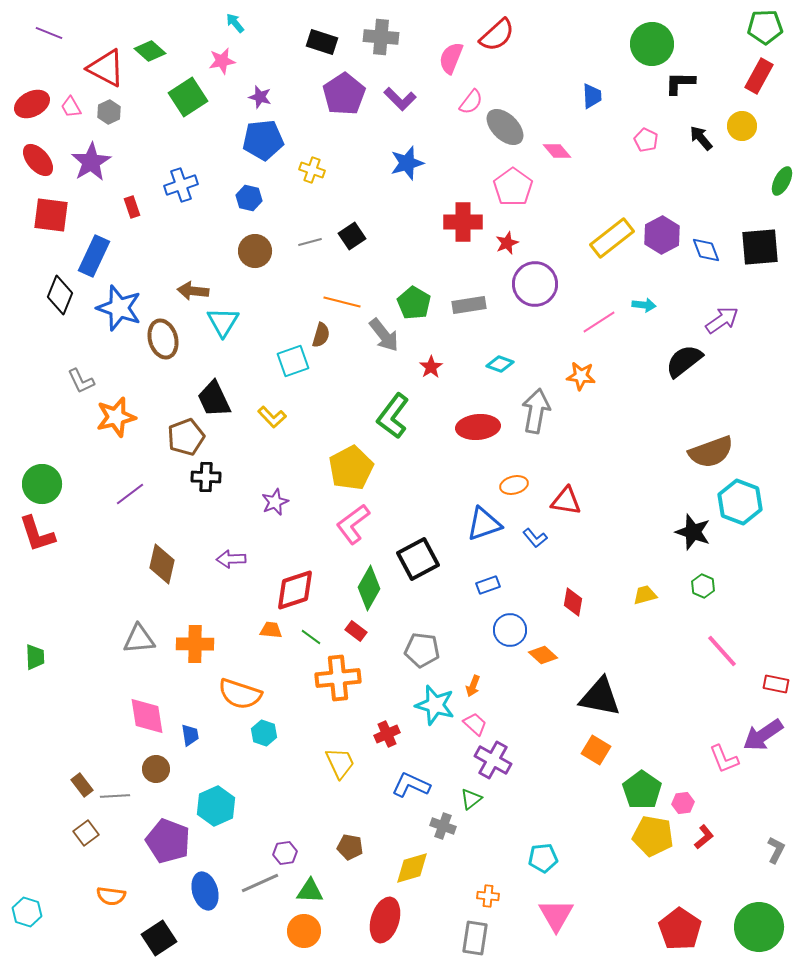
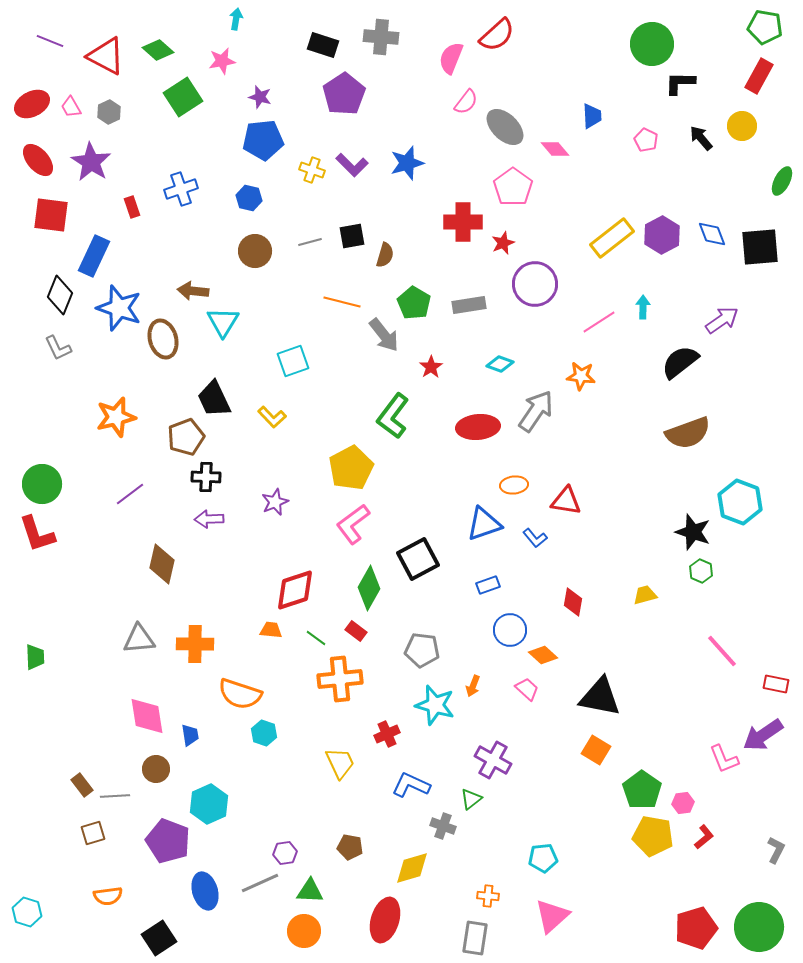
cyan arrow at (235, 23): moved 1 px right, 4 px up; rotated 50 degrees clockwise
green pentagon at (765, 27): rotated 12 degrees clockwise
purple line at (49, 33): moved 1 px right, 8 px down
black rectangle at (322, 42): moved 1 px right, 3 px down
green diamond at (150, 51): moved 8 px right, 1 px up
red triangle at (106, 68): moved 12 px up
blue trapezoid at (592, 96): moved 20 px down
green square at (188, 97): moved 5 px left
purple L-shape at (400, 99): moved 48 px left, 66 px down
pink semicircle at (471, 102): moved 5 px left
pink diamond at (557, 151): moved 2 px left, 2 px up
purple star at (91, 162): rotated 9 degrees counterclockwise
blue cross at (181, 185): moved 4 px down
black square at (352, 236): rotated 24 degrees clockwise
red star at (507, 243): moved 4 px left
blue diamond at (706, 250): moved 6 px right, 16 px up
cyan arrow at (644, 305): moved 1 px left, 2 px down; rotated 95 degrees counterclockwise
brown semicircle at (321, 335): moved 64 px right, 80 px up
black semicircle at (684, 361): moved 4 px left, 1 px down
gray L-shape at (81, 381): moved 23 px left, 33 px up
gray arrow at (536, 411): rotated 24 degrees clockwise
brown semicircle at (711, 452): moved 23 px left, 19 px up
orange ellipse at (514, 485): rotated 8 degrees clockwise
purple arrow at (231, 559): moved 22 px left, 40 px up
green hexagon at (703, 586): moved 2 px left, 15 px up
green line at (311, 637): moved 5 px right, 1 px down
orange cross at (338, 678): moved 2 px right, 1 px down
pink trapezoid at (475, 724): moved 52 px right, 35 px up
cyan hexagon at (216, 806): moved 7 px left, 2 px up
brown square at (86, 833): moved 7 px right; rotated 20 degrees clockwise
orange semicircle at (111, 896): moved 3 px left; rotated 16 degrees counterclockwise
pink triangle at (556, 915): moved 4 px left, 1 px down; rotated 18 degrees clockwise
red pentagon at (680, 929): moved 16 px right, 1 px up; rotated 21 degrees clockwise
